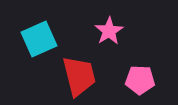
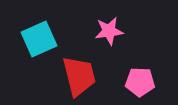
pink star: rotated 24 degrees clockwise
pink pentagon: moved 2 px down
